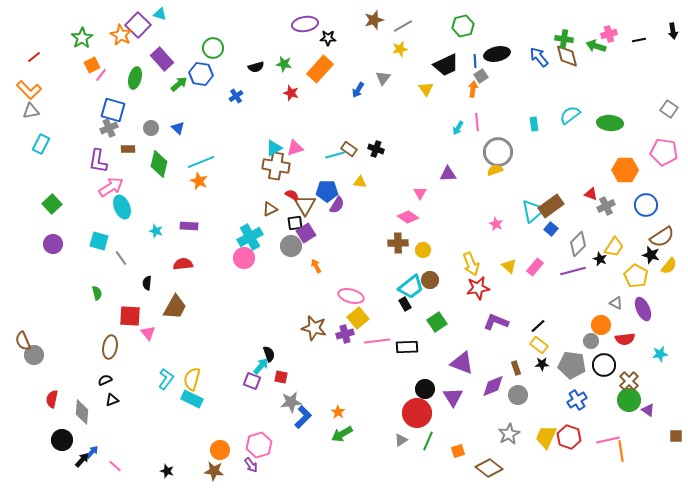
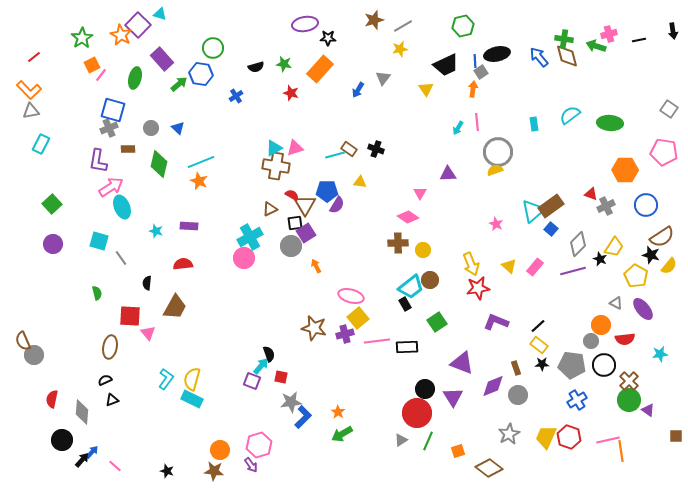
gray square at (481, 76): moved 4 px up
purple ellipse at (643, 309): rotated 15 degrees counterclockwise
